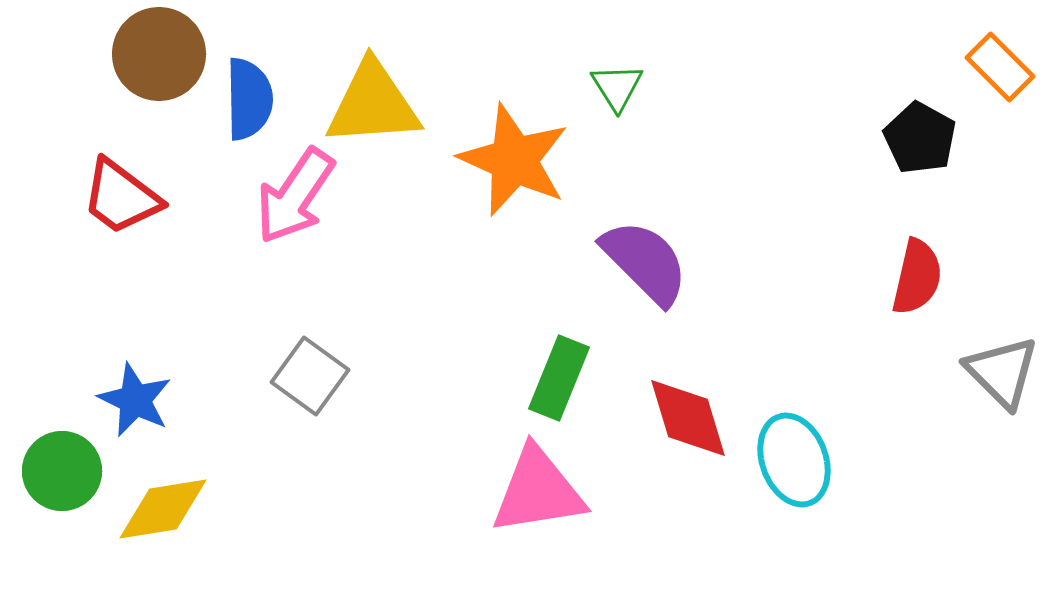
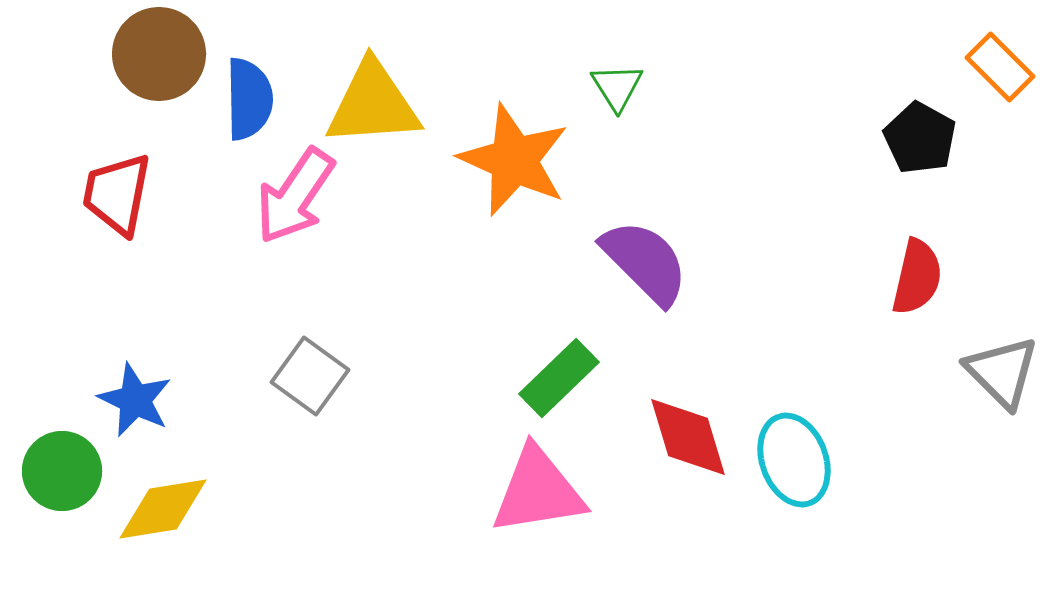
red trapezoid: moved 4 px left, 3 px up; rotated 64 degrees clockwise
green rectangle: rotated 24 degrees clockwise
red diamond: moved 19 px down
